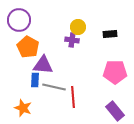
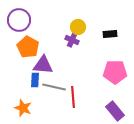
purple cross: rotated 16 degrees clockwise
